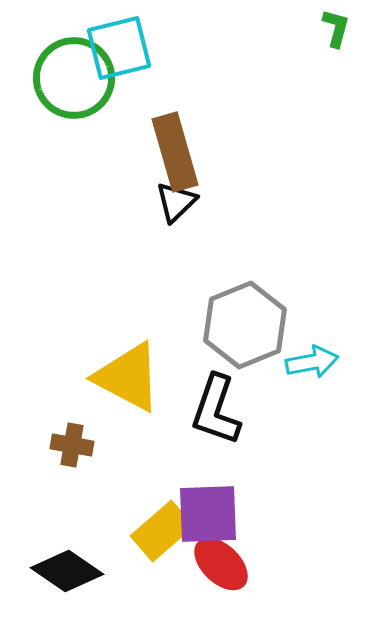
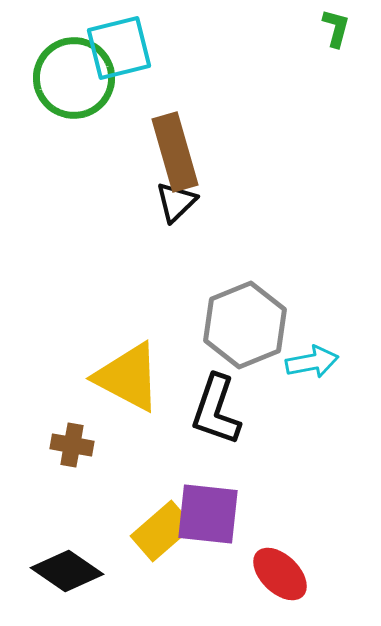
purple square: rotated 8 degrees clockwise
red ellipse: moved 59 px right, 10 px down
